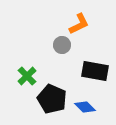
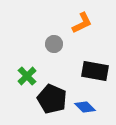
orange L-shape: moved 3 px right, 1 px up
gray circle: moved 8 px left, 1 px up
